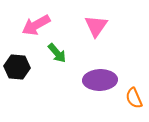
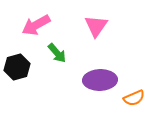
black hexagon: rotated 20 degrees counterclockwise
orange semicircle: rotated 90 degrees counterclockwise
